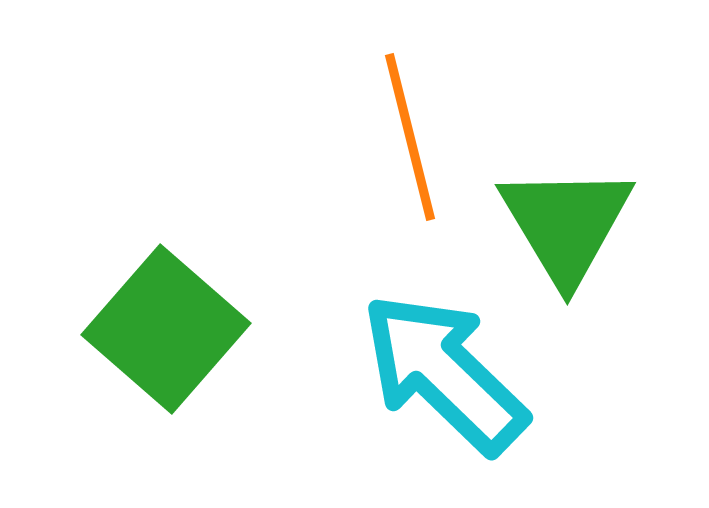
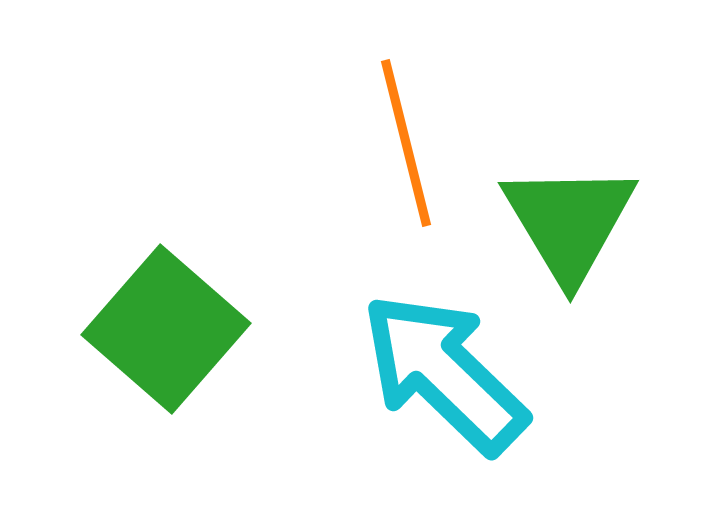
orange line: moved 4 px left, 6 px down
green triangle: moved 3 px right, 2 px up
